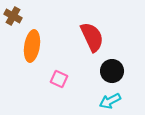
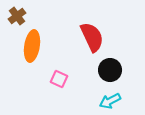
brown cross: moved 4 px right; rotated 24 degrees clockwise
black circle: moved 2 px left, 1 px up
